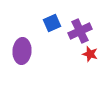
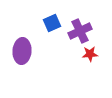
red star: rotated 21 degrees counterclockwise
